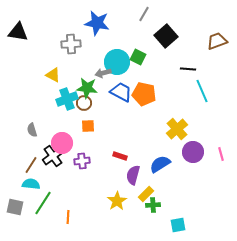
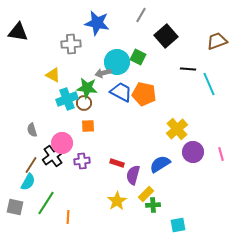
gray line: moved 3 px left, 1 px down
cyan line: moved 7 px right, 7 px up
red rectangle: moved 3 px left, 7 px down
cyan semicircle: moved 3 px left, 2 px up; rotated 114 degrees clockwise
green line: moved 3 px right
